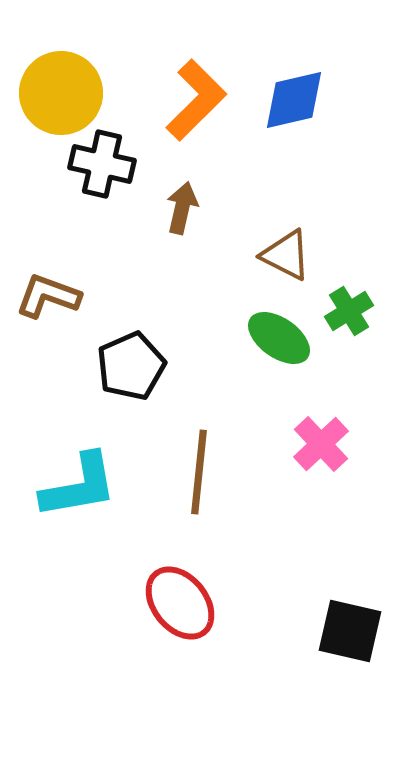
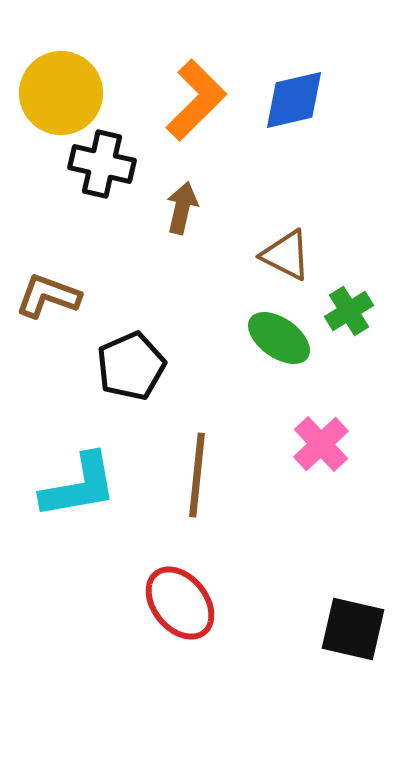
brown line: moved 2 px left, 3 px down
black square: moved 3 px right, 2 px up
